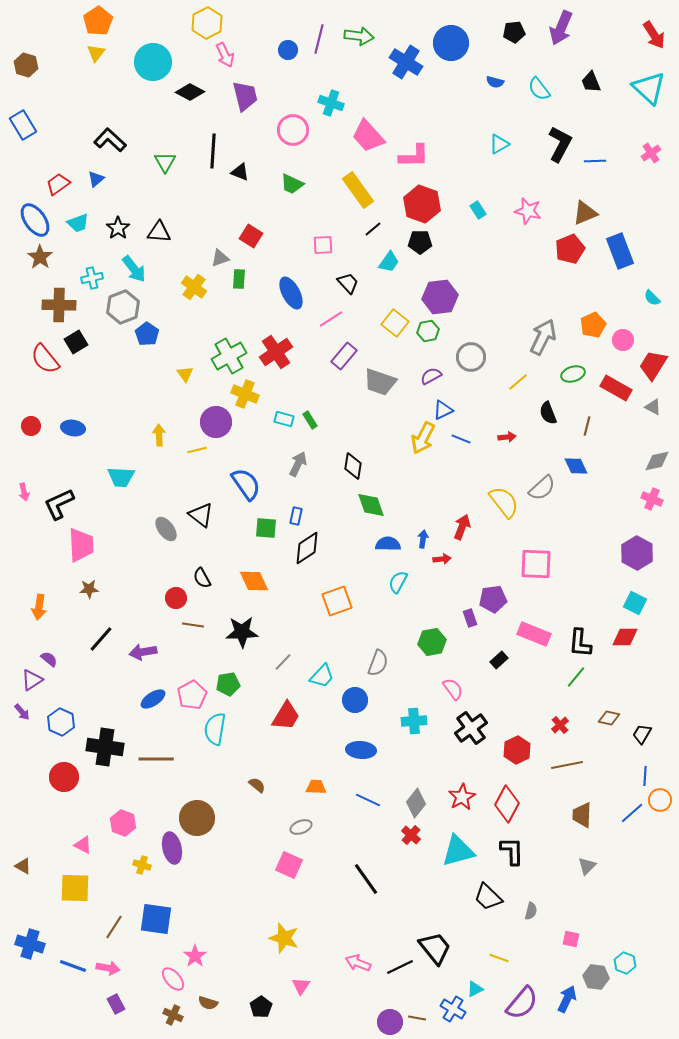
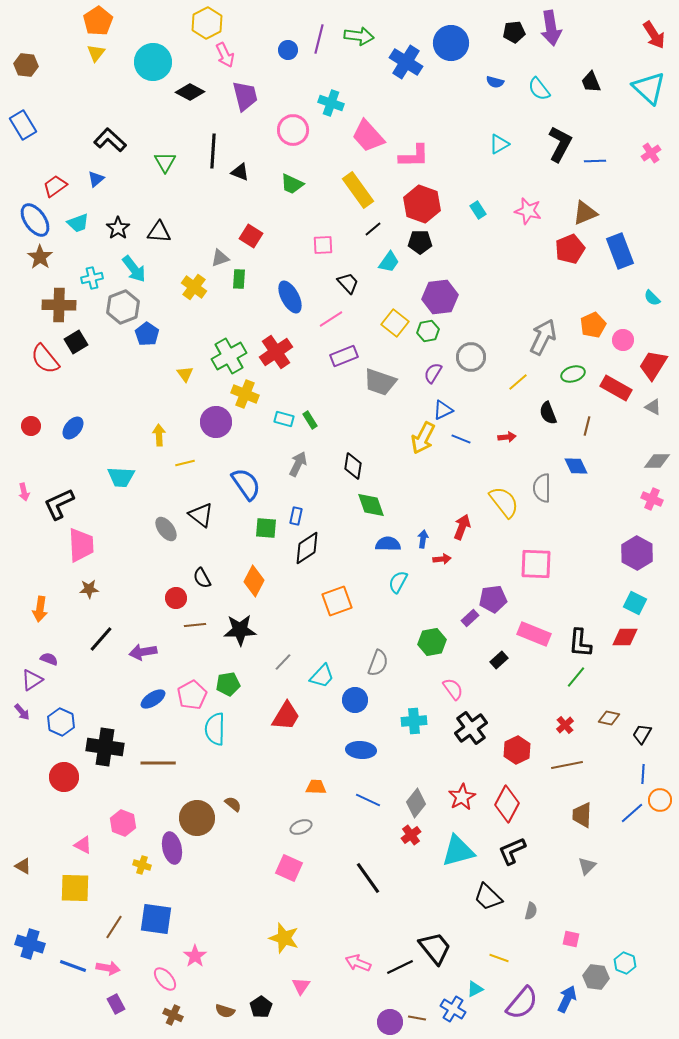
purple arrow at (561, 28): moved 10 px left; rotated 32 degrees counterclockwise
brown hexagon at (26, 65): rotated 10 degrees counterclockwise
red trapezoid at (58, 184): moved 3 px left, 2 px down
blue ellipse at (291, 293): moved 1 px left, 4 px down
purple rectangle at (344, 356): rotated 28 degrees clockwise
purple semicircle at (431, 376): moved 2 px right, 3 px up; rotated 30 degrees counterclockwise
blue ellipse at (73, 428): rotated 60 degrees counterclockwise
yellow line at (197, 450): moved 12 px left, 13 px down
gray diamond at (657, 461): rotated 12 degrees clockwise
gray semicircle at (542, 488): rotated 132 degrees clockwise
orange diamond at (254, 581): rotated 52 degrees clockwise
orange arrow at (39, 607): moved 1 px right, 2 px down
purple rectangle at (470, 618): rotated 66 degrees clockwise
brown line at (193, 625): moved 2 px right; rotated 15 degrees counterclockwise
black star at (242, 632): moved 2 px left, 2 px up
purple semicircle at (49, 659): rotated 18 degrees counterclockwise
red cross at (560, 725): moved 5 px right
cyan semicircle at (215, 729): rotated 8 degrees counterclockwise
brown line at (156, 759): moved 2 px right, 4 px down
blue line at (645, 776): moved 2 px left, 2 px up
brown semicircle at (257, 785): moved 24 px left, 19 px down
red cross at (411, 835): rotated 12 degrees clockwise
black L-shape at (512, 851): rotated 112 degrees counterclockwise
pink square at (289, 865): moved 3 px down
black line at (366, 879): moved 2 px right, 1 px up
pink ellipse at (173, 979): moved 8 px left
brown semicircle at (208, 1003): moved 17 px right, 8 px down
